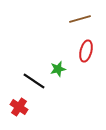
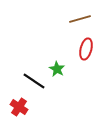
red ellipse: moved 2 px up
green star: moved 1 px left; rotated 28 degrees counterclockwise
